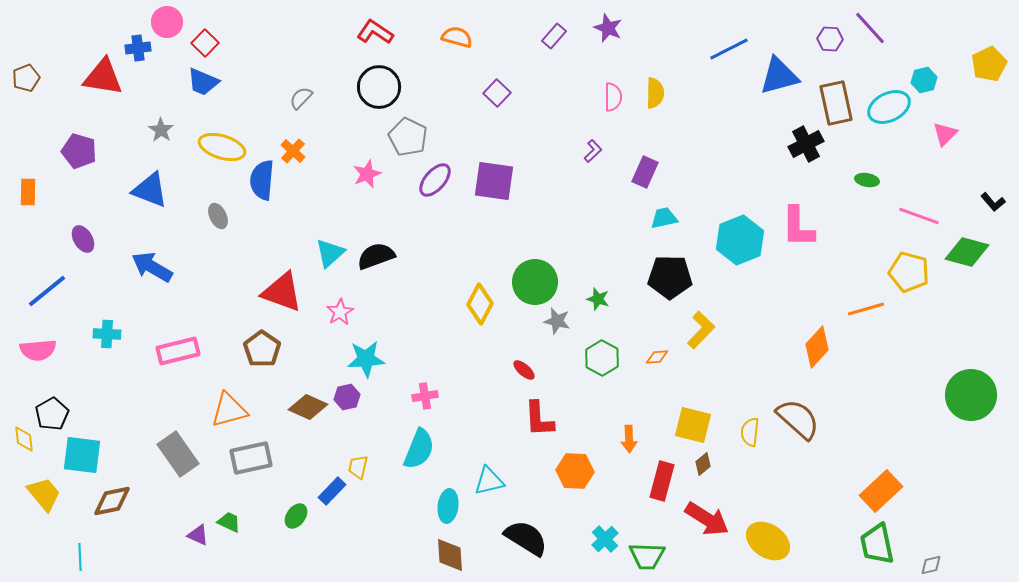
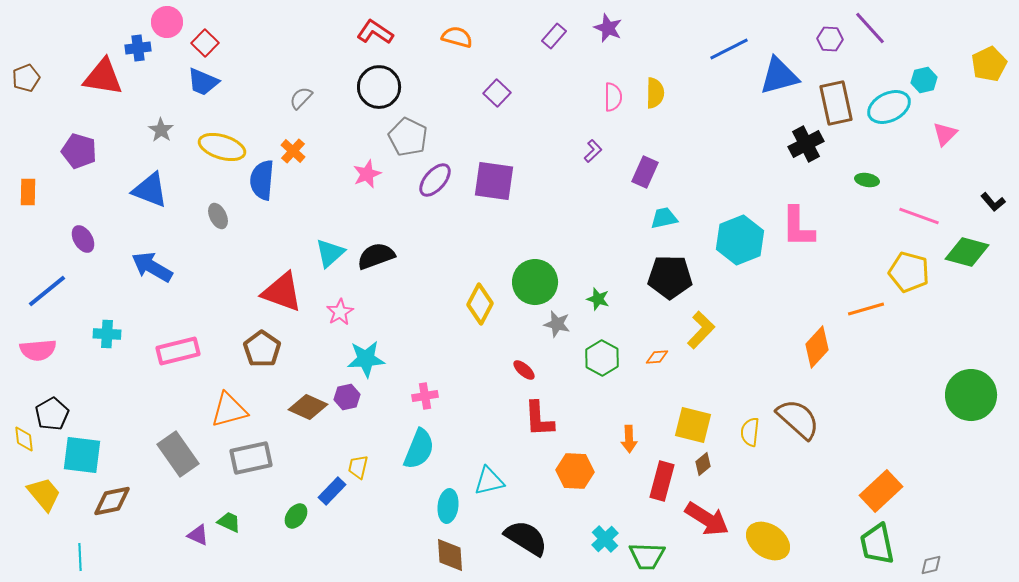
gray star at (557, 321): moved 3 px down
